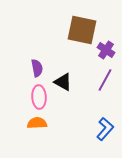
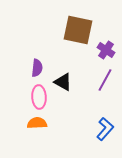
brown square: moved 4 px left
purple semicircle: rotated 18 degrees clockwise
